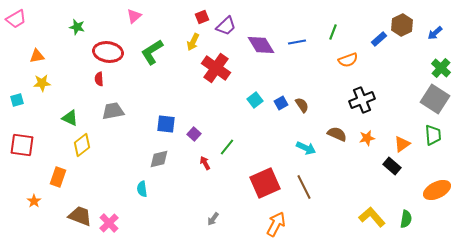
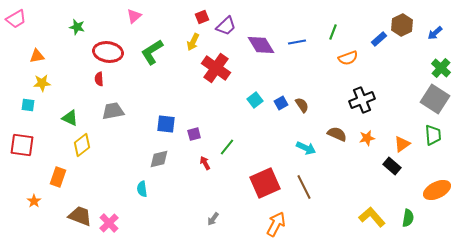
orange semicircle at (348, 60): moved 2 px up
cyan square at (17, 100): moved 11 px right, 5 px down; rotated 24 degrees clockwise
purple square at (194, 134): rotated 32 degrees clockwise
green semicircle at (406, 219): moved 2 px right, 1 px up
